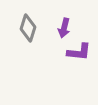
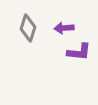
purple arrow: rotated 72 degrees clockwise
